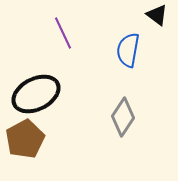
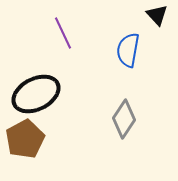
black triangle: rotated 10 degrees clockwise
gray diamond: moved 1 px right, 2 px down
